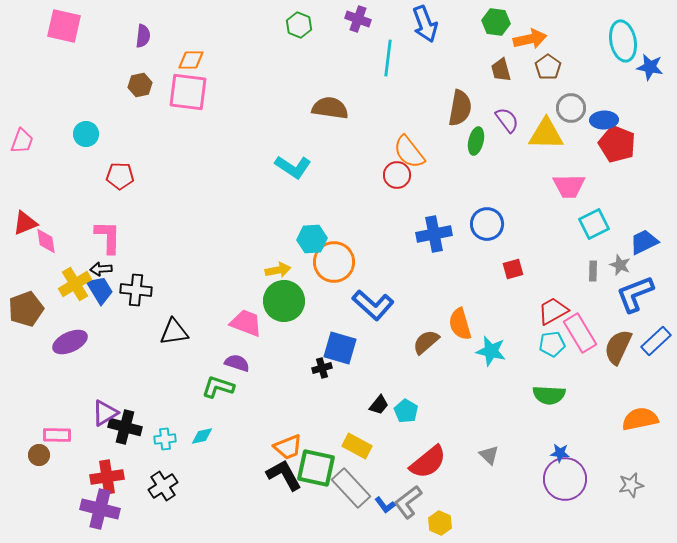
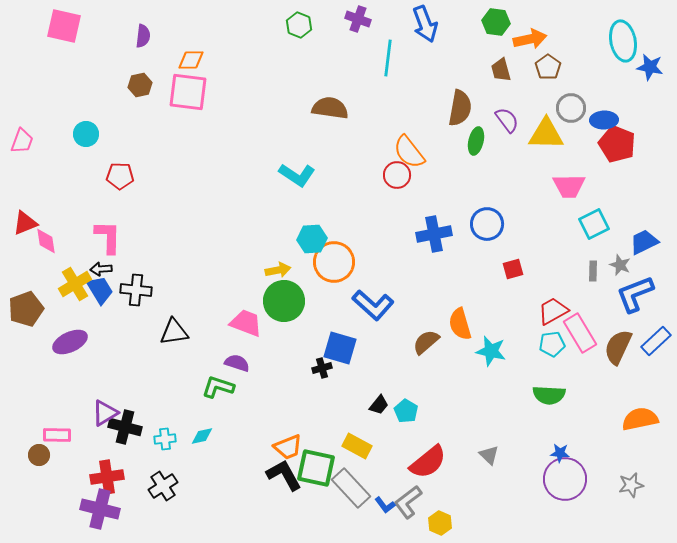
cyan L-shape at (293, 167): moved 4 px right, 8 px down
